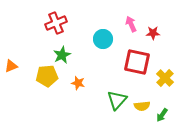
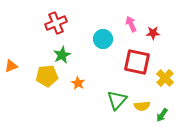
orange star: rotated 16 degrees clockwise
